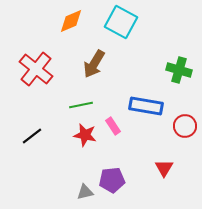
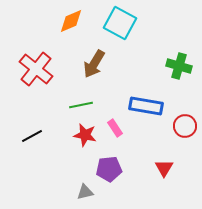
cyan square: moved 1 px left, 1 px down
green cross: moved 4 px up
pink rectangle: moved 2 px right, 2 px down
black line: rotated 10 degrees clockwise
purple pentagon: moved 3 px left, 11 px up
